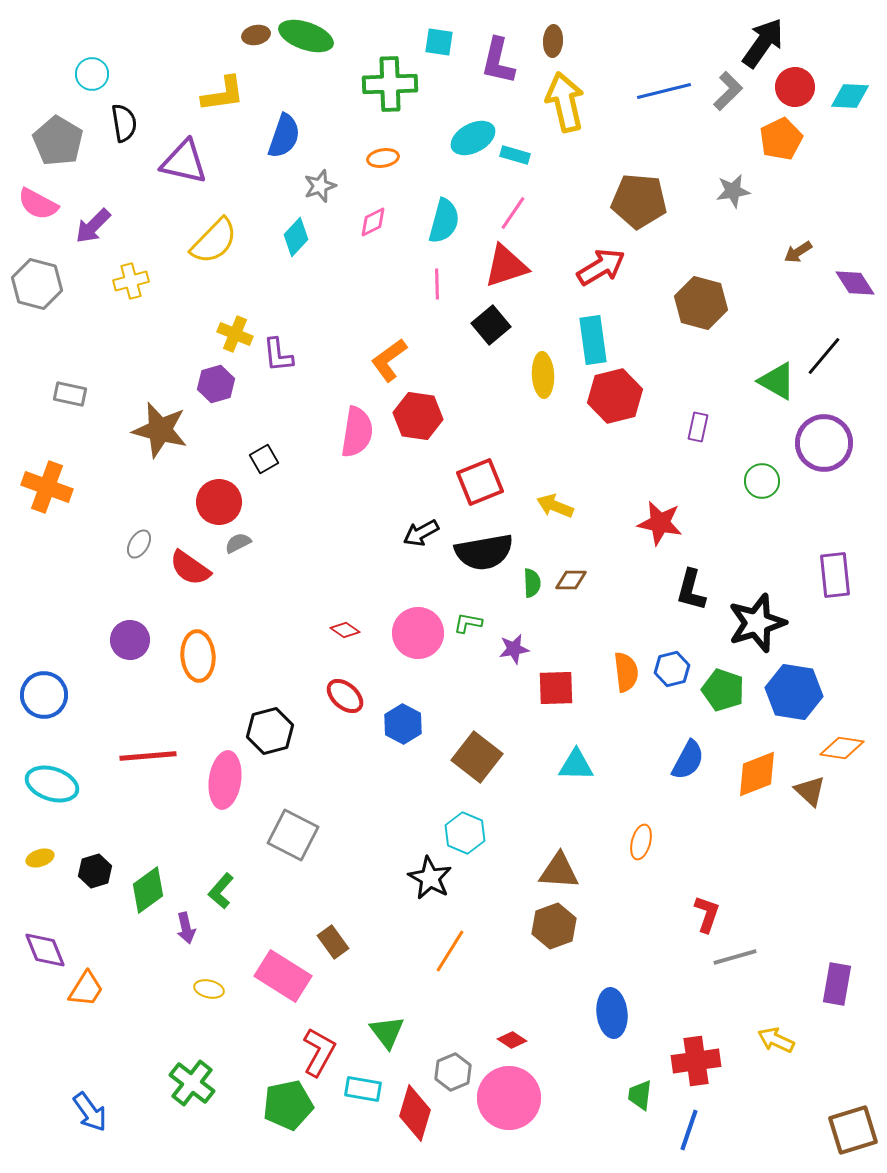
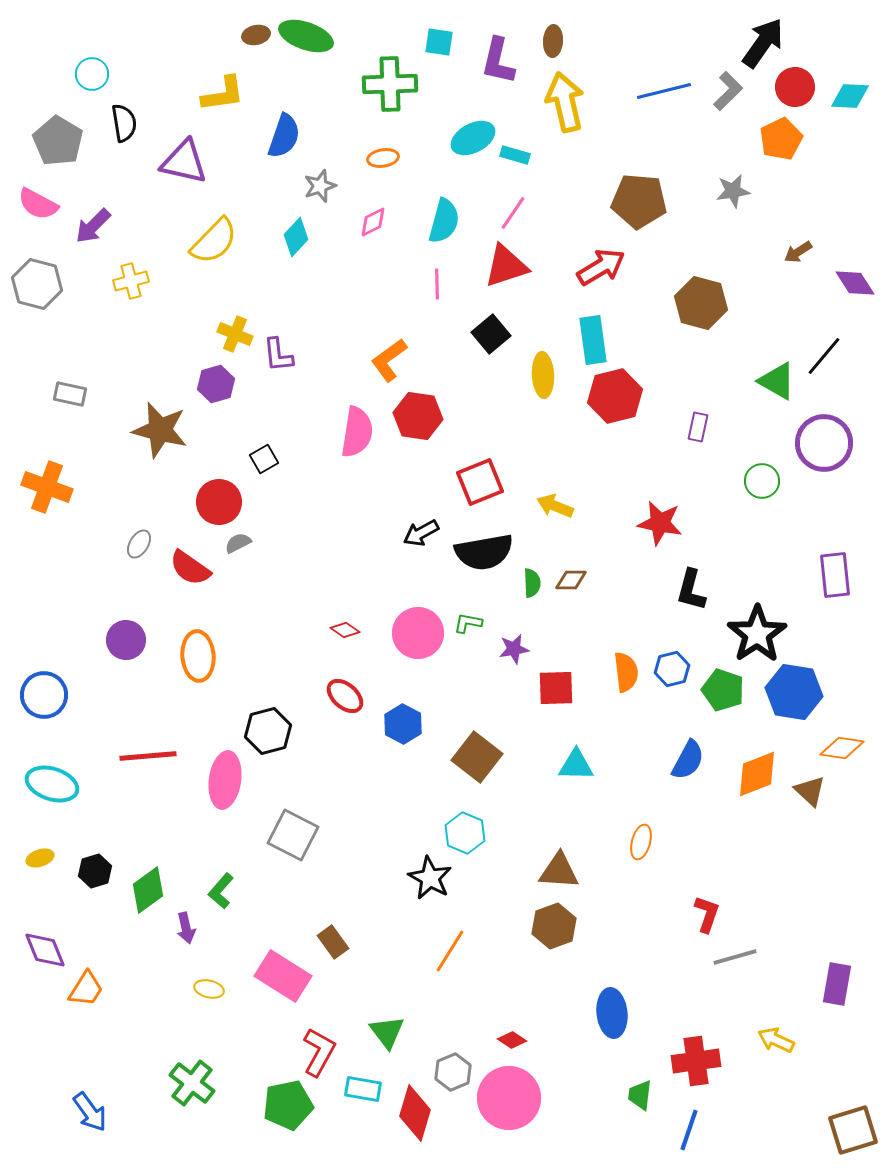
black square at (491, 325): moved 9 px down
black star at (757, 623): moved 11 px down; rotated 16 degrees counterclockwise
purple circle at (130, 640): moved 4 px left
black hexagon at (270, 731): moved 2 px left
